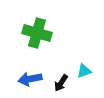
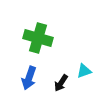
green cross: moved 1 px right, 5 px down
blue arrow: moved 1 px left, 1 px up; rotated 60 degrees counterclockwise
